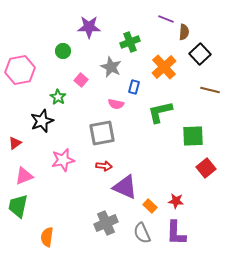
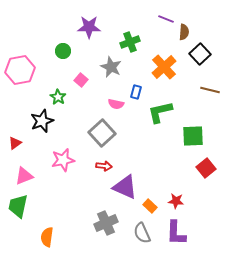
blue rectangle: moved 2 px right, 5 px down
gray square: rotated 32 degrees counterclockwise
